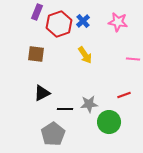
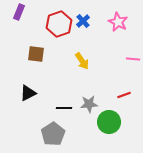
purple rectangle: moved 18 px left
pink star: rotated 18 degrees clockwise
yellow arrow: moved 3 px left, 6 px down
black triangle: moved 14 px left
black line: moved 1 px left, 1 px up
